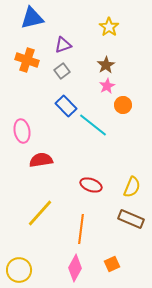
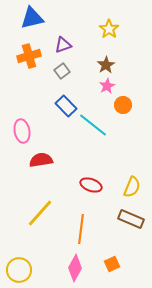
yellow star: moved 2 px down
orange cross: moved 2 px right, 4 px up; rotated 35 degrees counterclockwise
